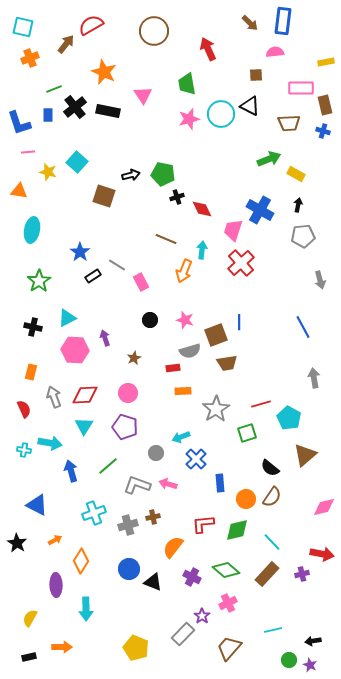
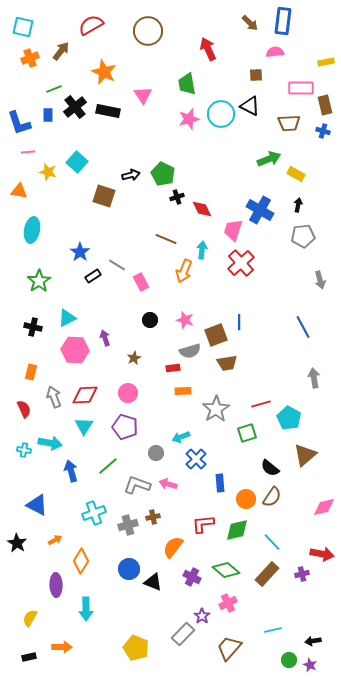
brown circle at (154, 31): moved 6 px left
brown arrow at (66, 44): moved 5 px left, 7 px down
green pentagon at (163, 174): rotated 15 degrees clockwise
